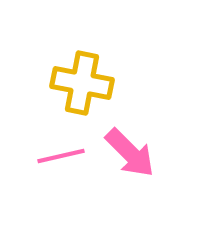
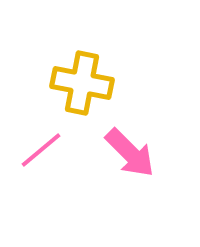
pink line: moved 20 px left, 6 px up; rotated 27 degrees counterclockwise
